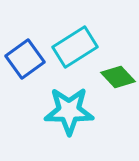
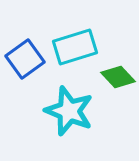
cyan rectangle: rotated 15 degrees clockwise
cyan star: rotated 21 degrees clockwise
